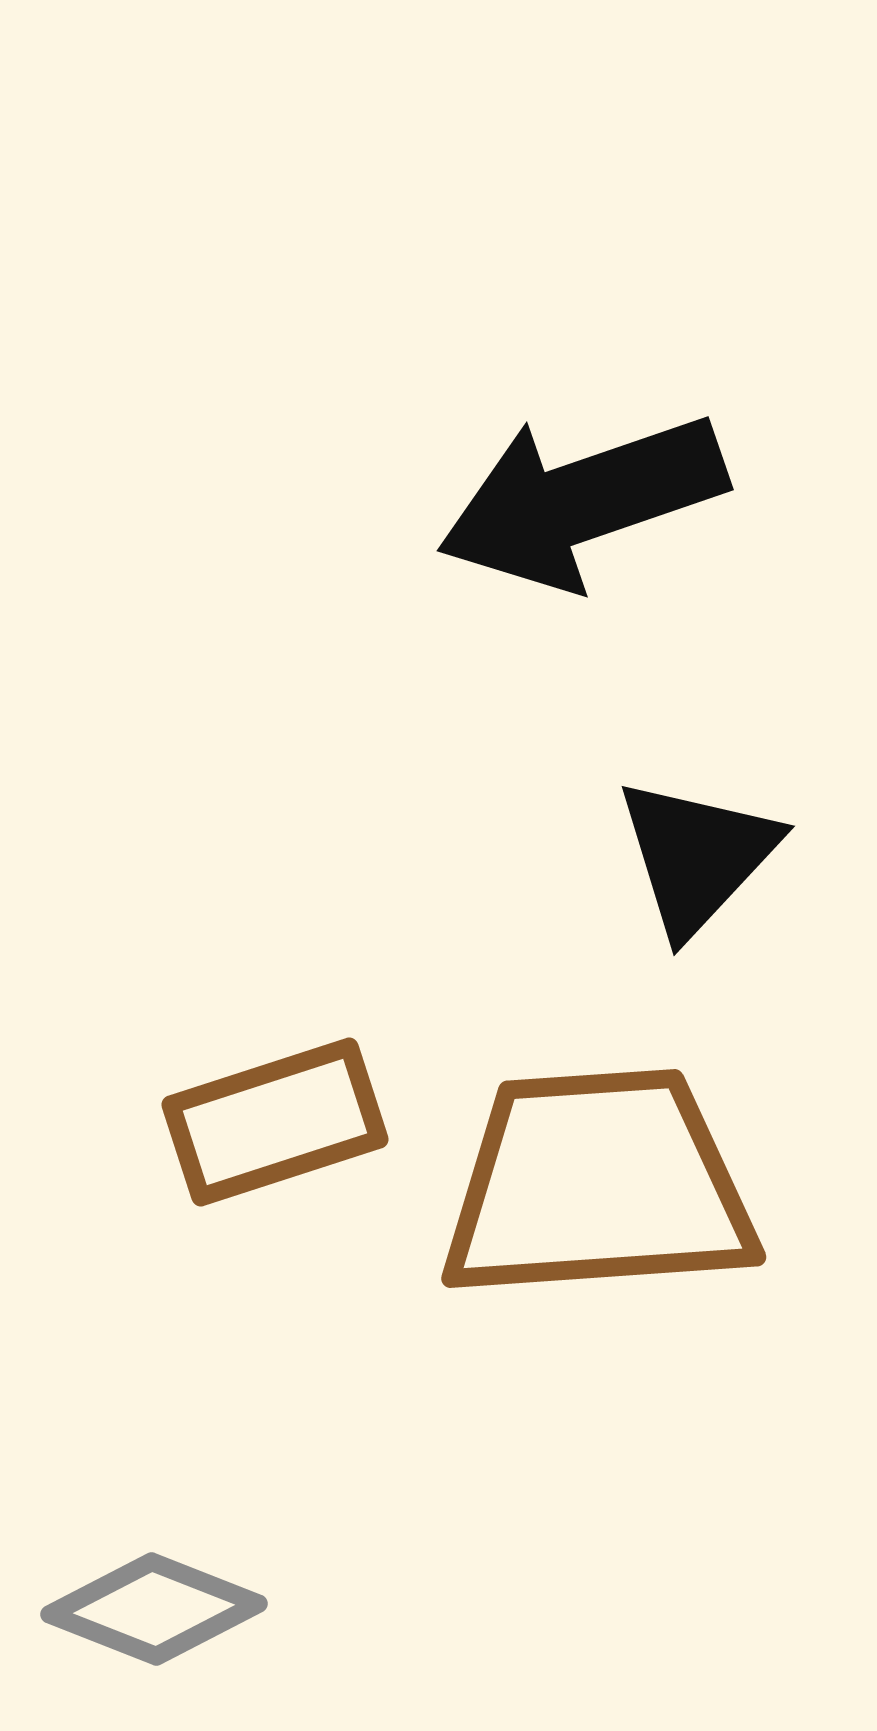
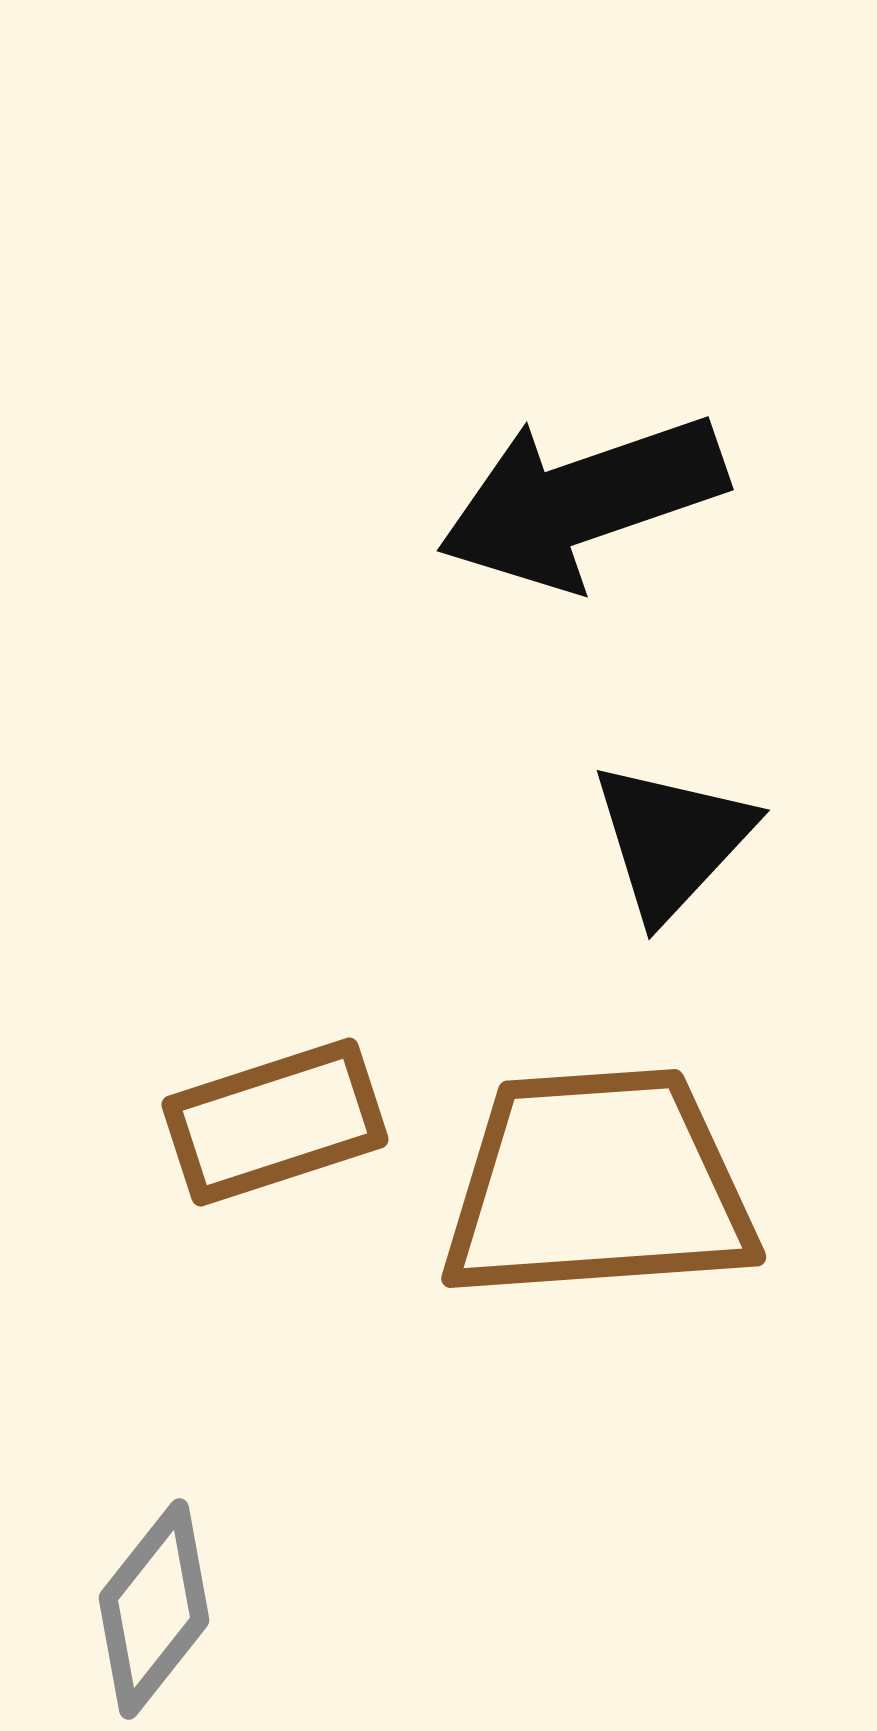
black triangle: moved 25 px left, 16 px up
gray diamond: rotated 73 degrees counterclockwise
